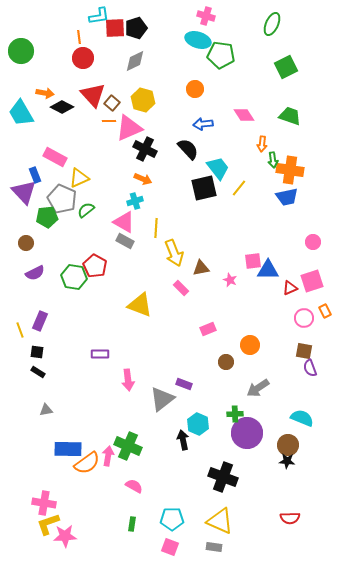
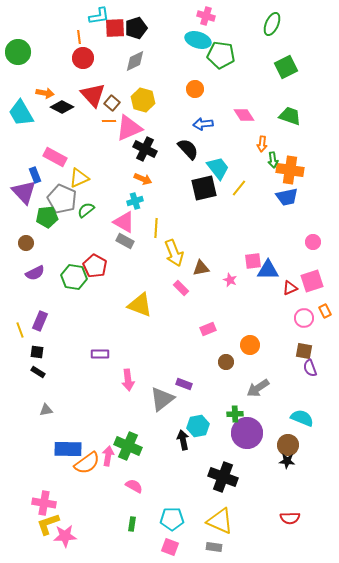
green circle at (21, 51): moved 3 px left, 1 px down
cyan hexagon at (198, 424): moved 2 px down; rotated 25 degrees clockwise
